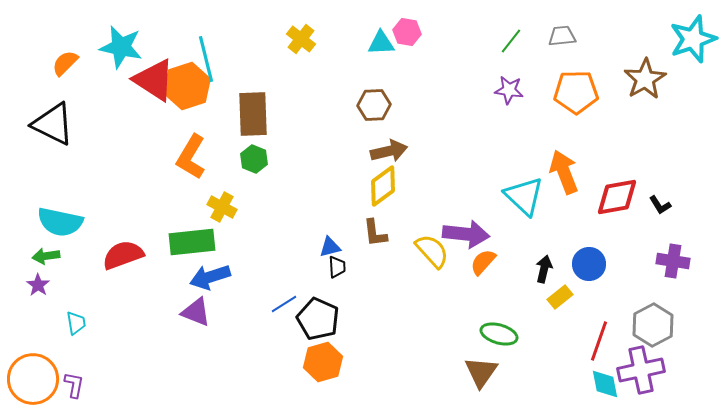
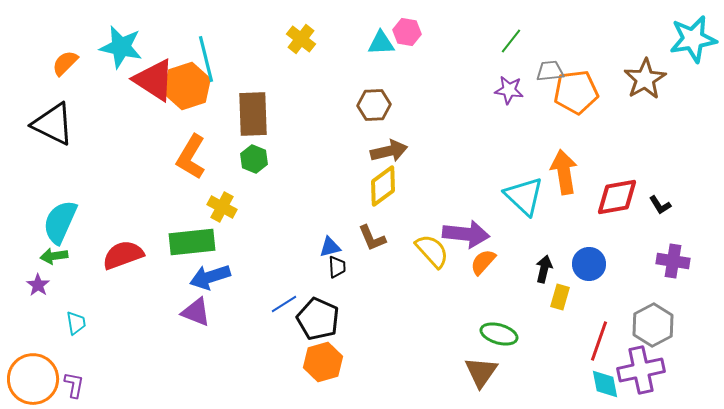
gray trapezoid at (562, 36): moved 12 px left, 35 px down
cyan star at (693, 39): rotated 9 degrees clockwise
orange pentagon at (576, 92): rotated 6 degrees counterclockwise
orange arrow at (564, 172): rotated 12 degrees clockwise
cyan semicircle at (60, 222): rotated 102 degrees clockwise
brown L-shape at (375, 233): moved 3 px left, 5 px down; rotated 16 degrees counterclockwise
green arrow at (46, 256): moved 8 px right
yellow rectangle at (560, 297): rotated 35 degrees counterclockwise
